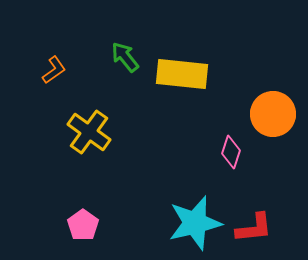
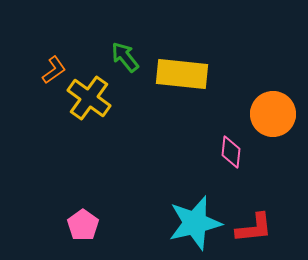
yellow cross: moved 34 px up
pink diamond: rotated 12 degrees counterclockwise
